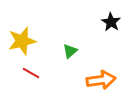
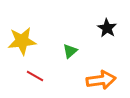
black star: moved 4 px left, 6 px down
yellow star: rotated 8 degrees clockwise
red line: moved 4 px right, 3 px down
